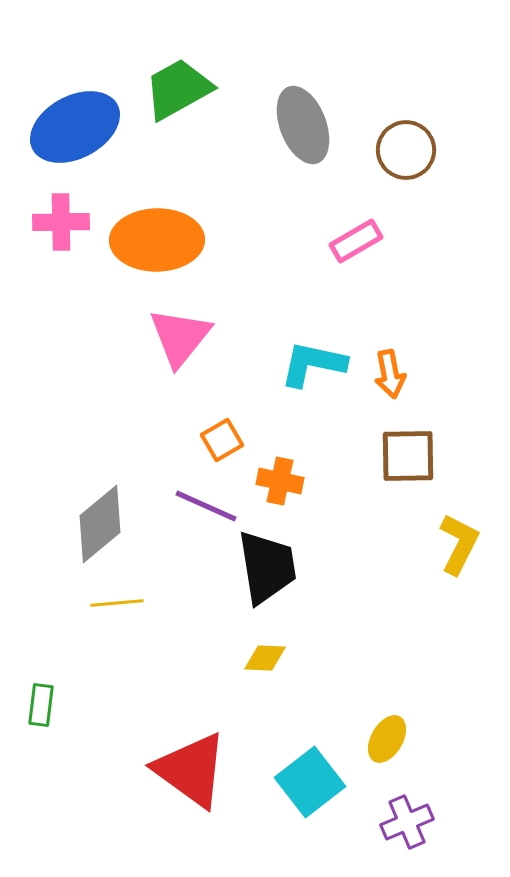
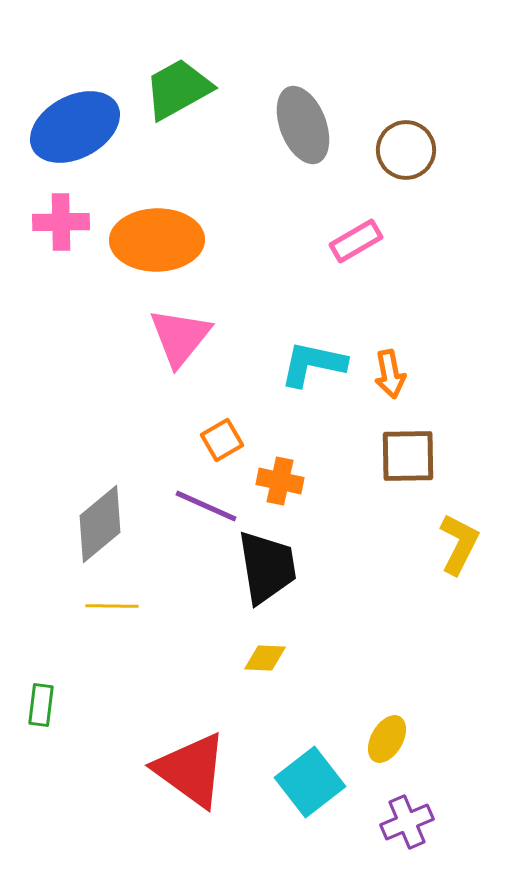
yellow line: moved 5 px left, 3 px down; rotated 6 degrees clockwise
